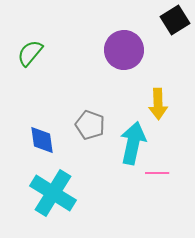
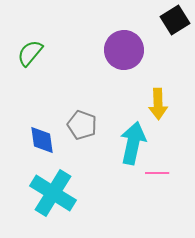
gray pentagon: moved 8 px left
